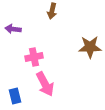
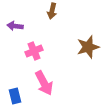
purple arrow: moved 2 px right, 3 px up
brown star: moved 2 px left; rotated 15 degrees counterclockwise
pink cross: moved 6 px up; rotated 12 degrees counterclockwise
pink arrow: moved 1 px left, 1 px up
